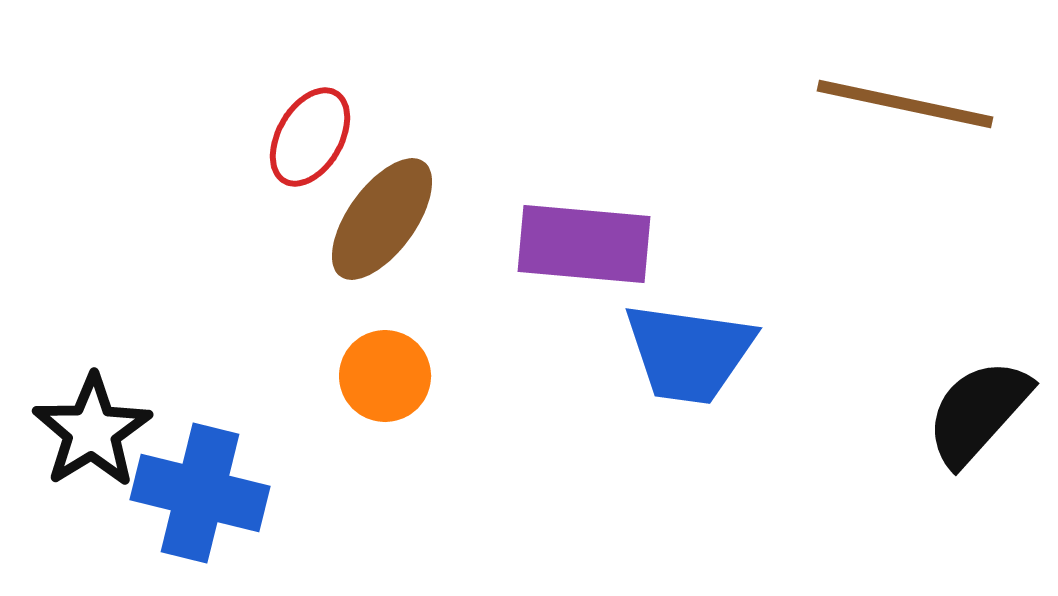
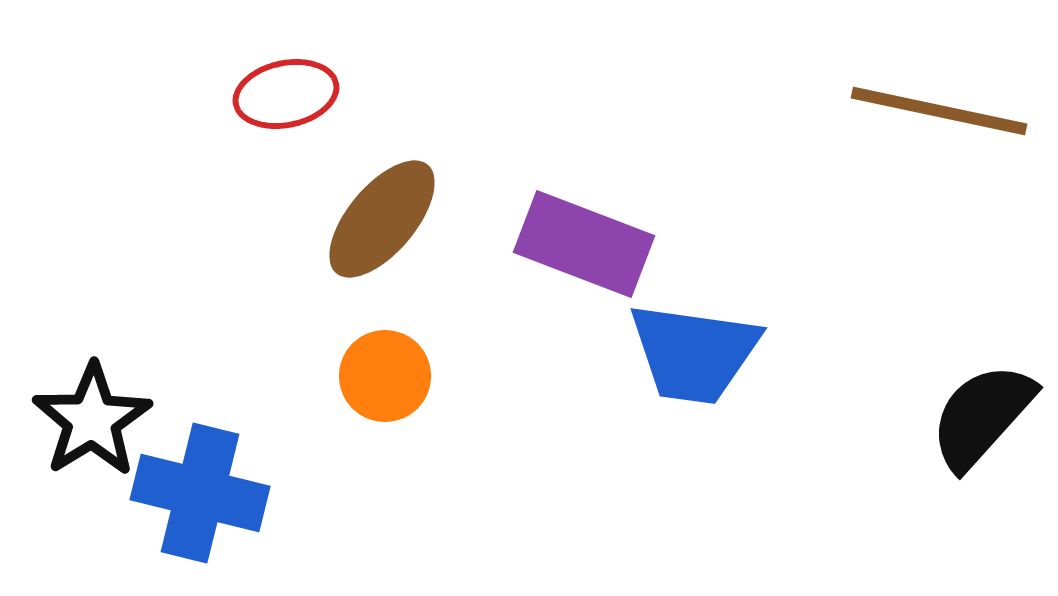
brown line: moved 34 px right, 7 px down
red ellipse: moved 24 px left, 43 px up; rotated 48 degrees clockwise
brown ellipse: rotated 4 degrees clockwise
purple rectangle: rotated 16 degrees clockwise
blue trapezoid: moved 5 px right
black semicircle: moved 4 px right, 4 px down
black star: moved 11 px up
